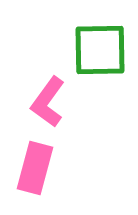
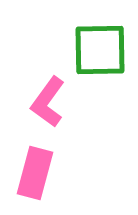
pink rectangle: moved 5 px down
